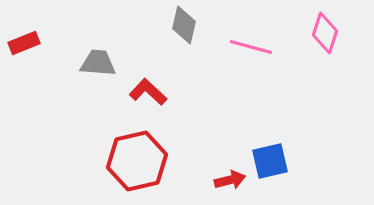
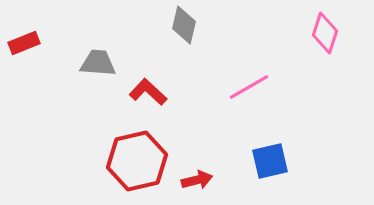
pink line: moved 2 px left, 40 px down; rotated 45 degrees counterclockwise
red arrow: moved 33 px left
